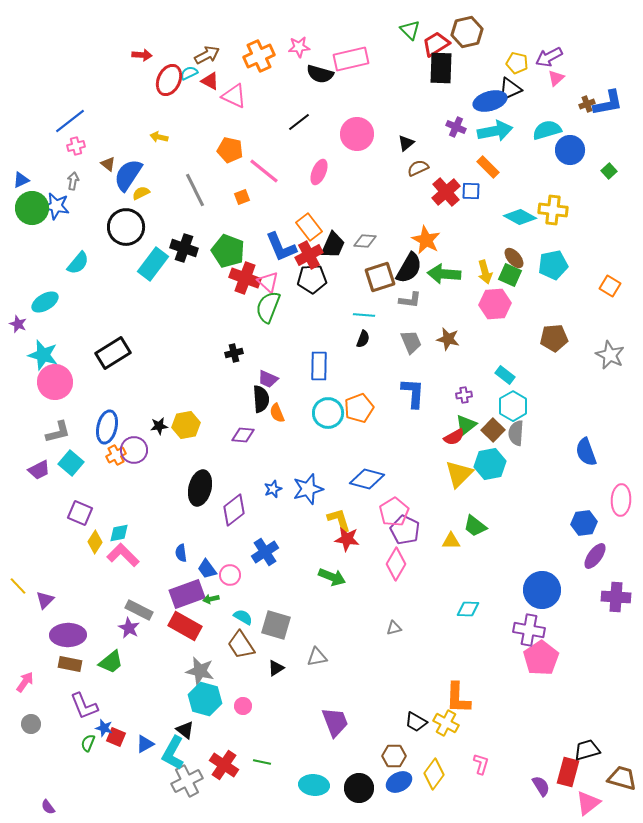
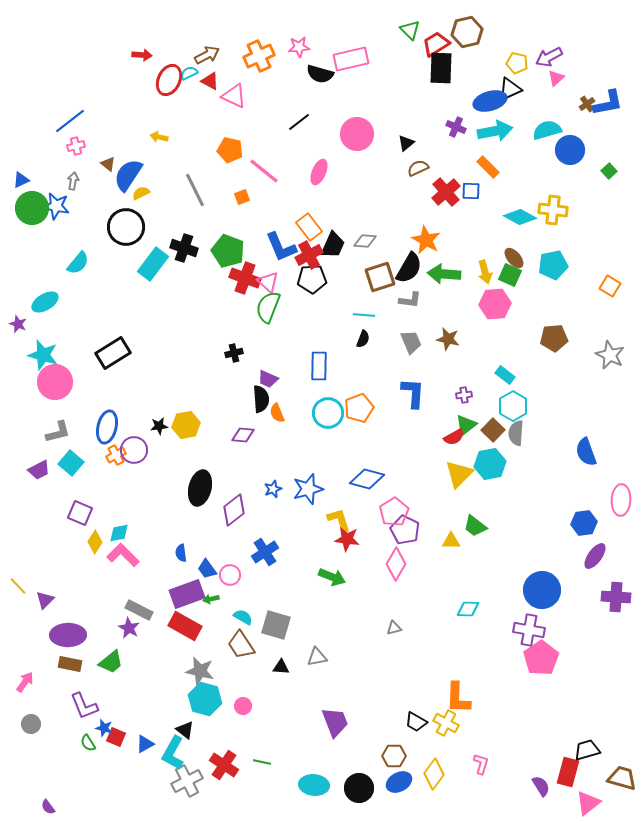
brown cross at (587, 104): rotated 14 degrees counterclockwise
black triangle at (276, 668): moved 5 px right, 1 px up; rotated 36 degrees clockwise
green semicircle at (88, 743): rotated 54 degrees counterclockwise
